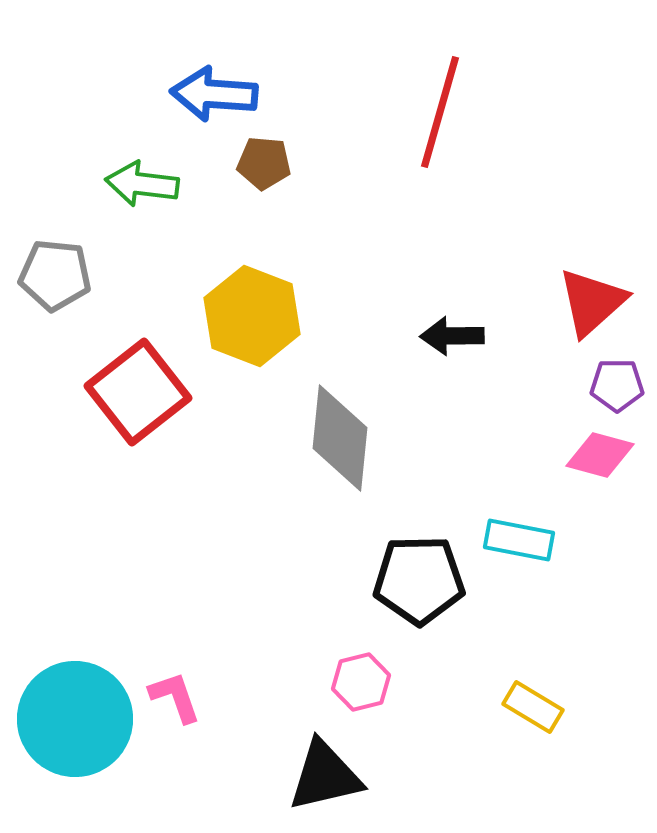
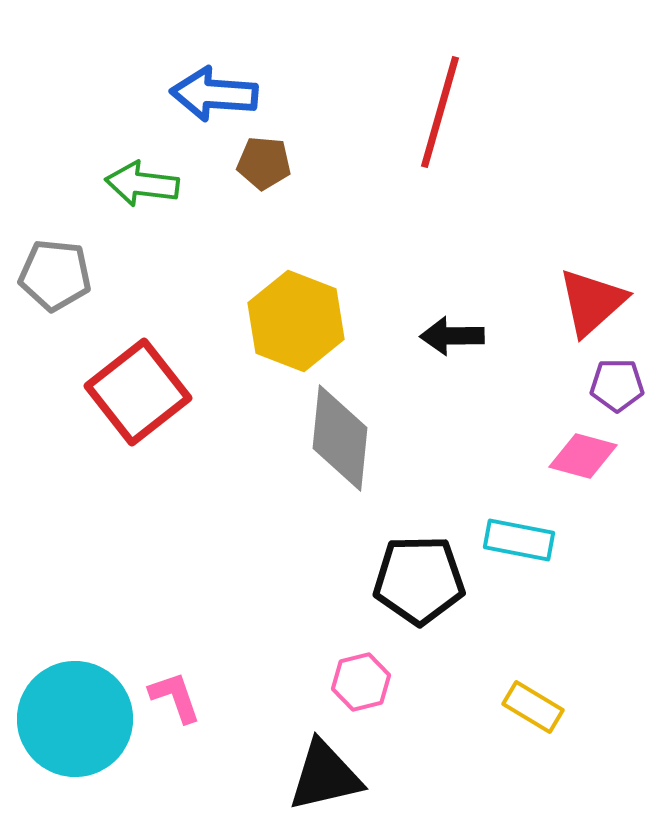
yellow hexagon: moved 44 px right, 5 px down
pink diamond: moved 17 px left, 1 px down
